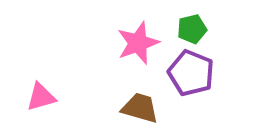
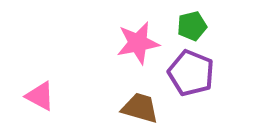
green pentagon: moved 3 px up
pink star: rotated 9 degrees clockwise
pink triangle: moved 1 px left, 1 px up; rotated 44 degrees clockwise
